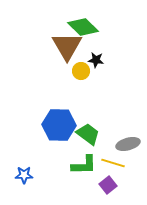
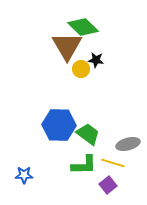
yellow circle: moved 2 px up
